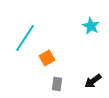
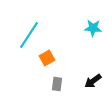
cyan star: moved 2 px right, 2 px down; rotated 24 degrees counterclockwise
cyan line: moved 4 px right, 3 px up
